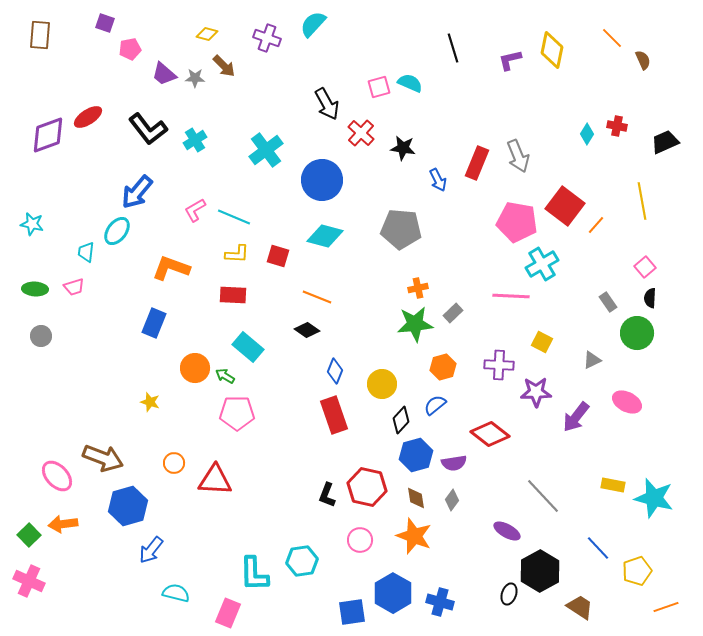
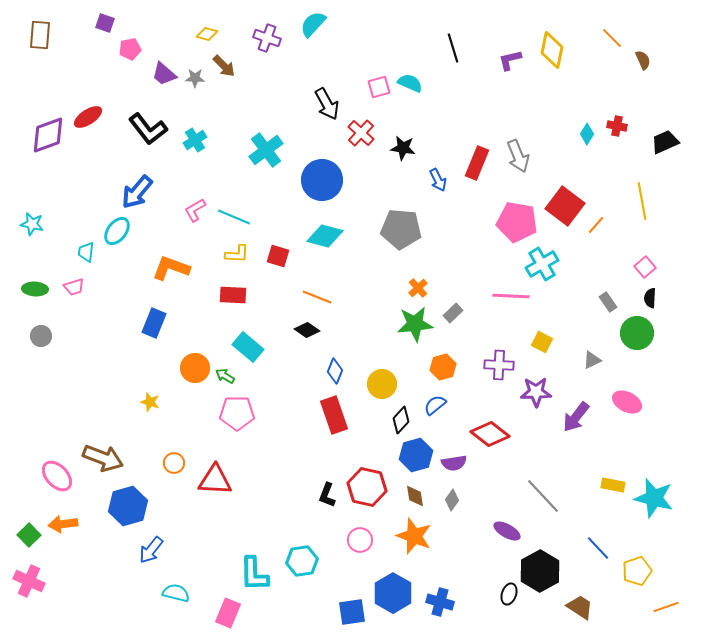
orange cross at (418, 288): rotated 30 degrees counterclockwise
brown diamond at (416, 498): moved 1 px left, 2 px up
